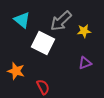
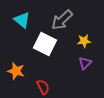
gray arrow: moved 1 px right, 1 px up
yellow star: moved 10 px down
white square: moved 2 px right, 1 px down
purple triangle: rotated 24 degrees counterclockwise
